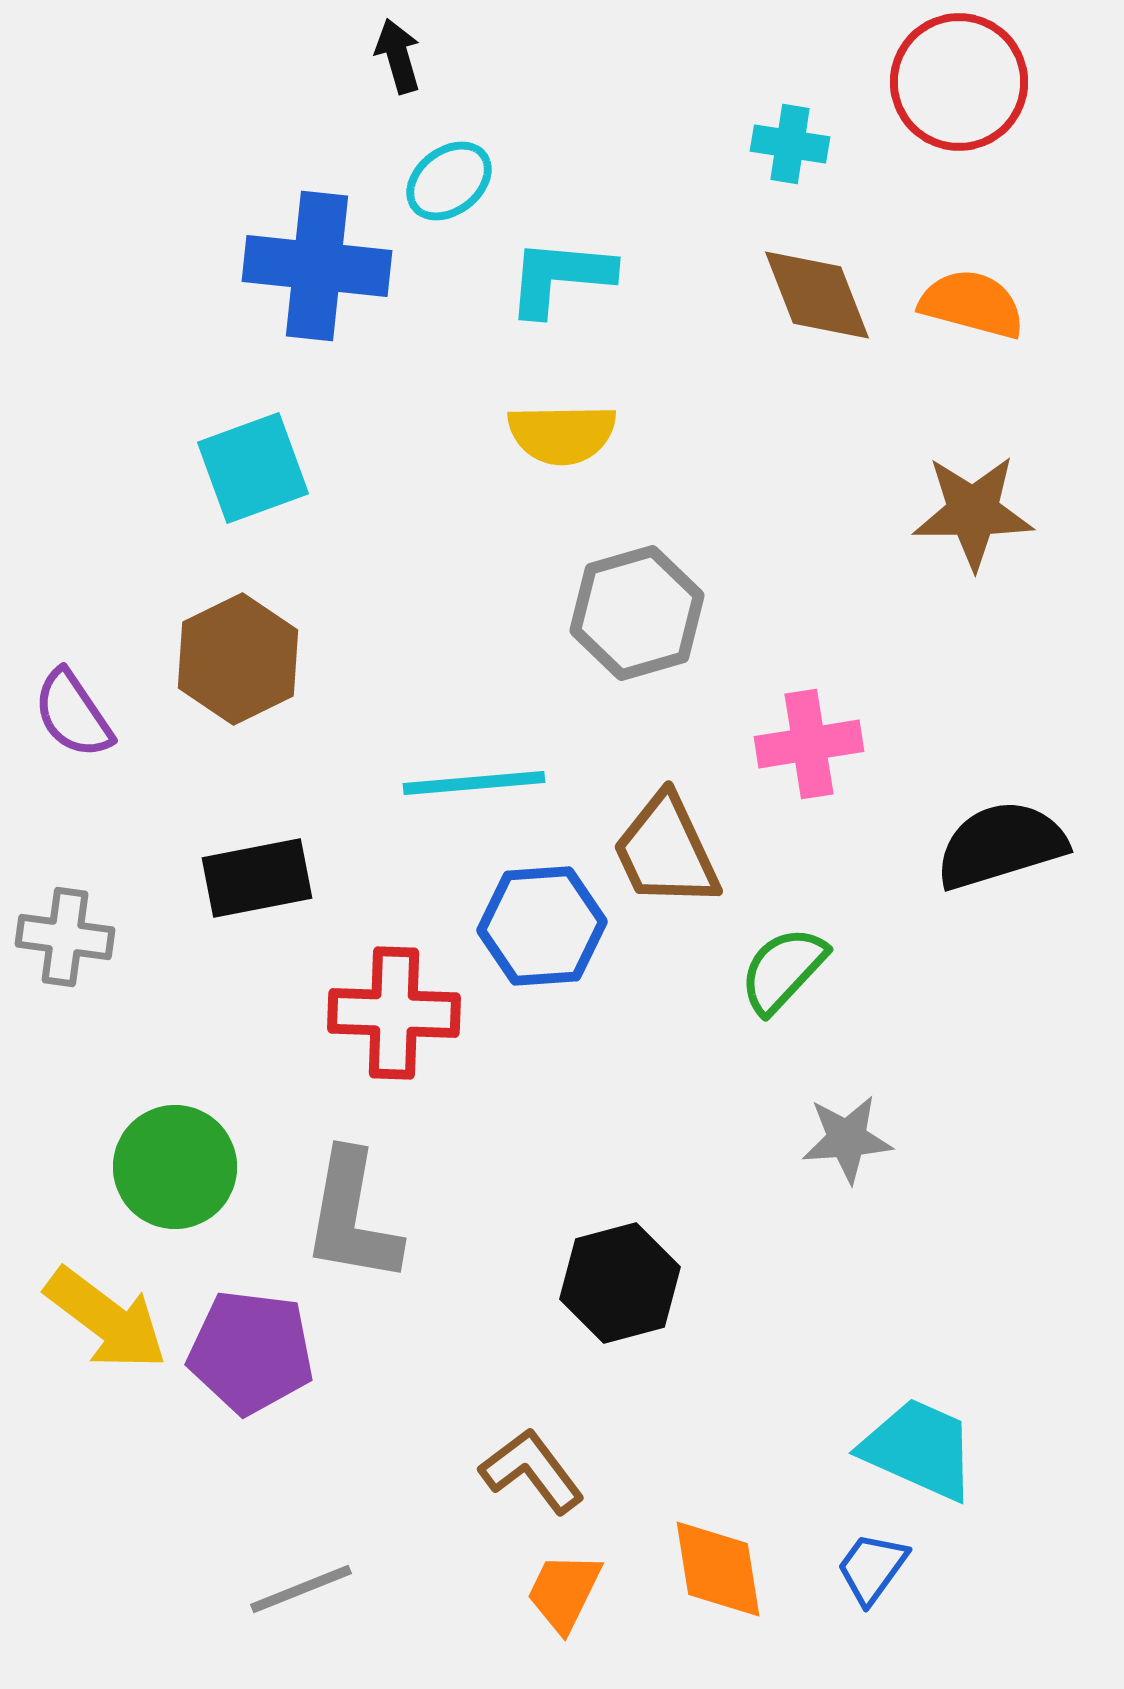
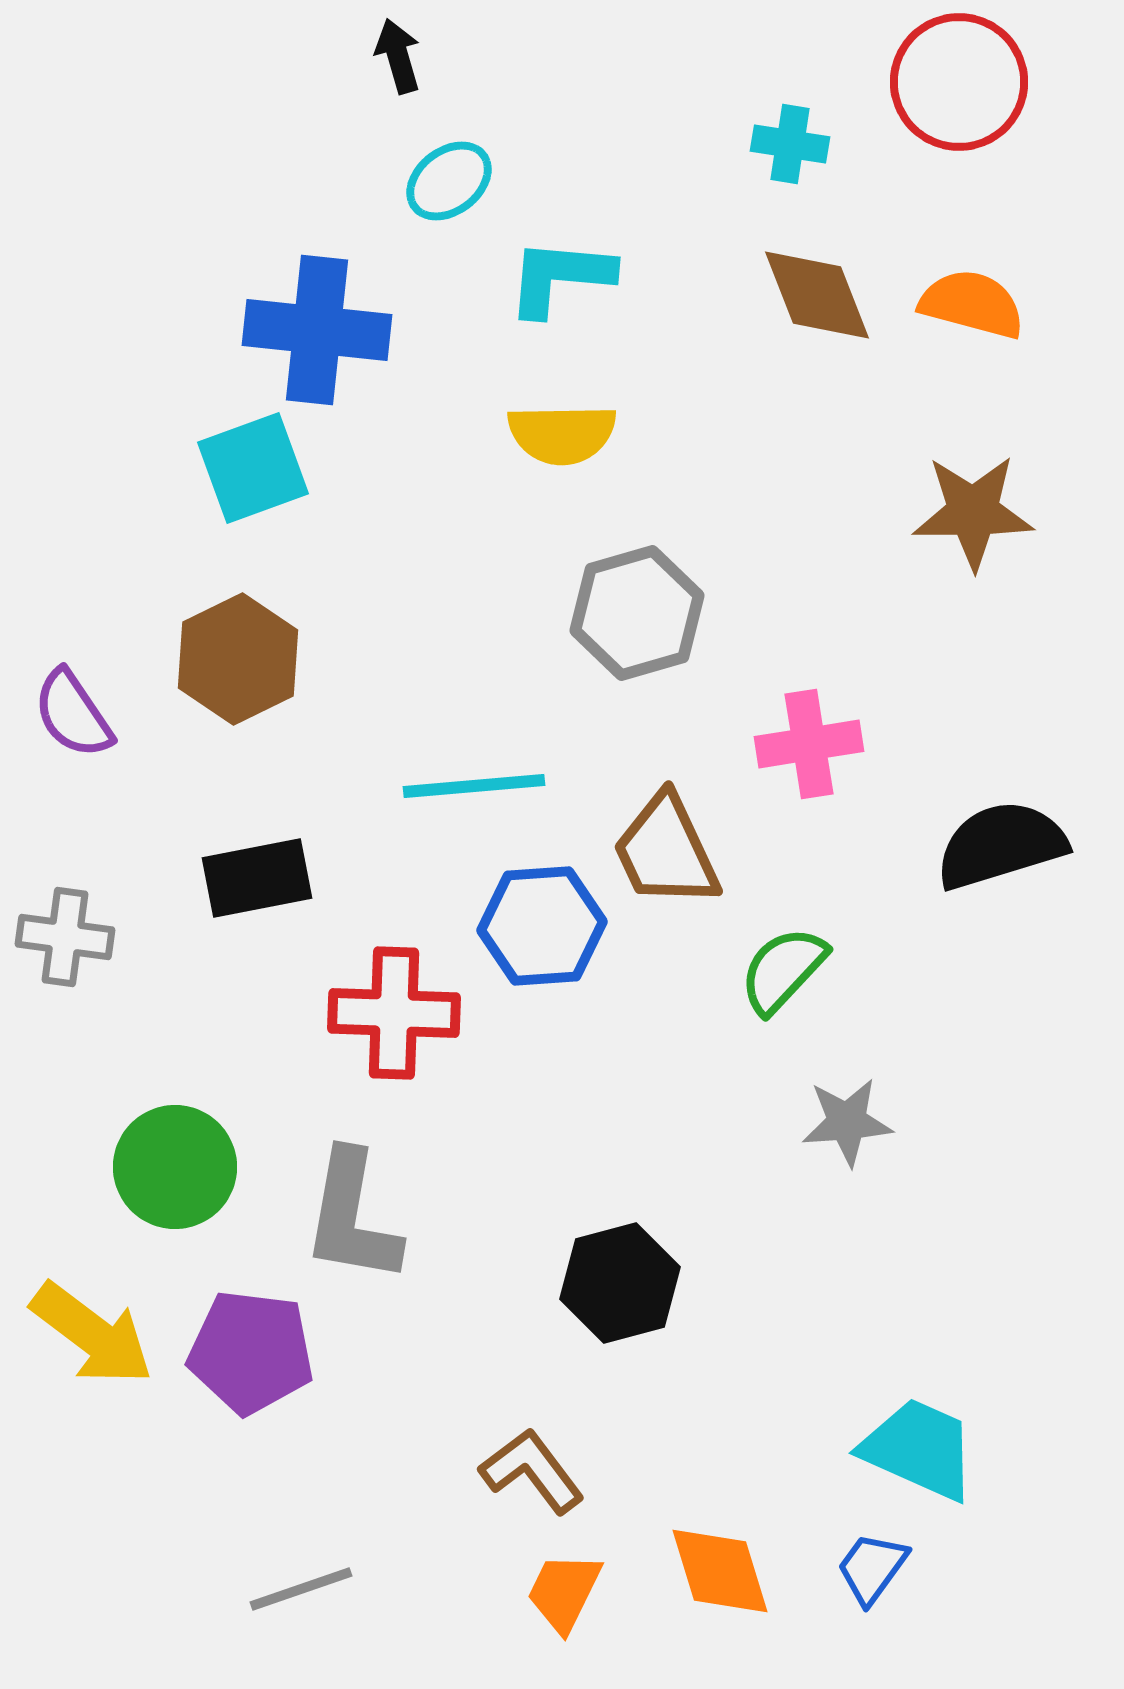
blue cross: moved 64 px down
cyan line: moved 3 px down
gray star: moved 17 px up
yellow arrow: moved 14 px left, 15 px down
orange diamond: moved 2 px right, 2 px down; rotated 8 degrees counterclockwise
gray line: rotated 3 degrees clockwise
